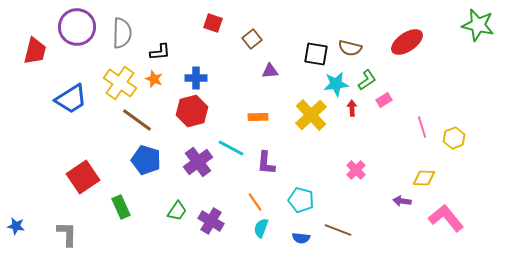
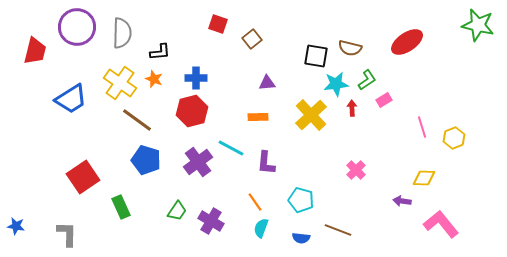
red square at (213, 23): moved 5 px right, 1 px down
black square at (316, 54): moved 2 px down
purple triangle at (270, 71): moved 3 px left, 12 px down
pink L-shape at (446, 218): moved 5 px left, 6 px down
